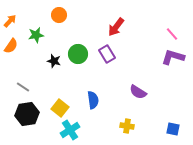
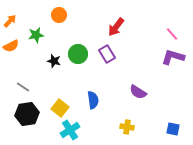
orange semicircle: rotated 28 degrees clockwise
yellow cross: moved 1 px down
